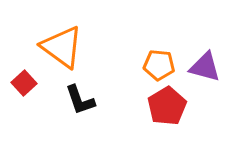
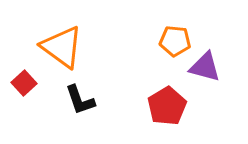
orange pentagon: moved 16 px right, 24 px up
